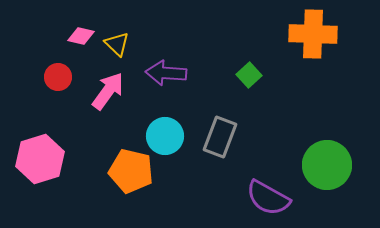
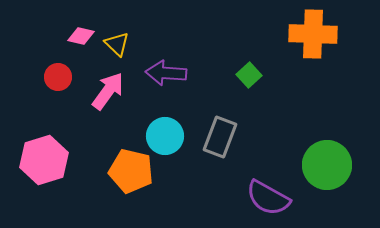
pink hexagon: moved 4 px right, 1 px down
